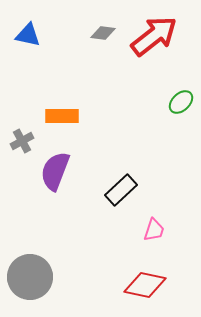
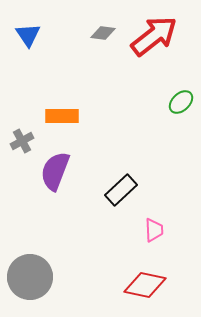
blue triangle: rotated 44 degrees clockwise
pink trapezoid: rotated 20 degrees counterclockwise
